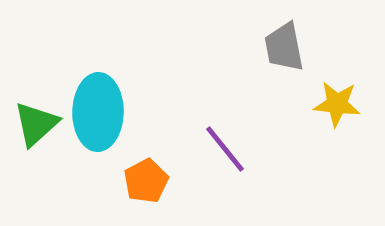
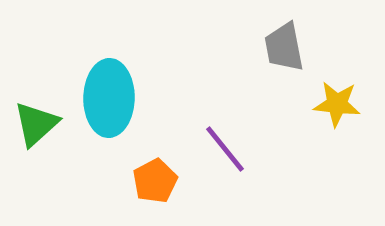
cyan ellipse: moved 11 px right, 14 px up
orange pentagon: moved 9 px right
